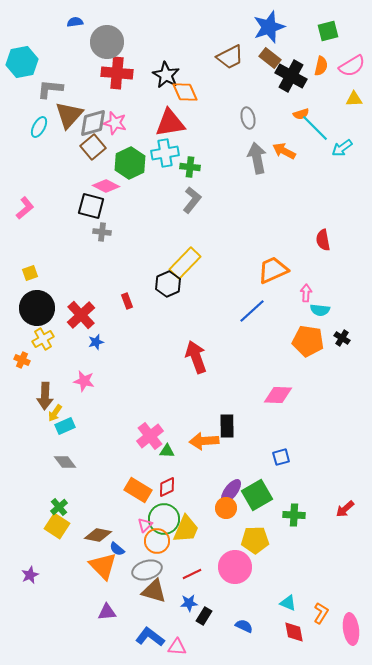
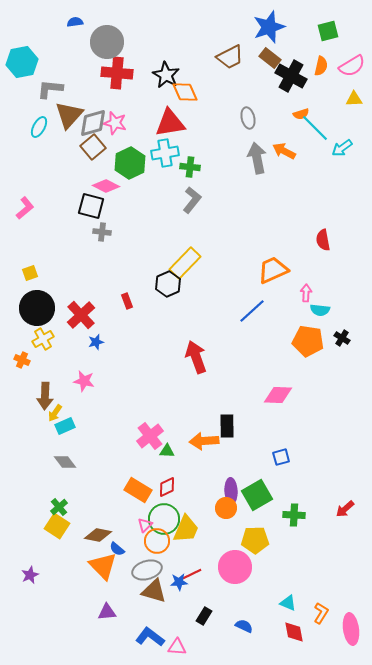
purple ellipse at (231, 491): rotated 40 degrees counterclockwise
blue star at (189, 603): moved 10 px left, 21 px up
